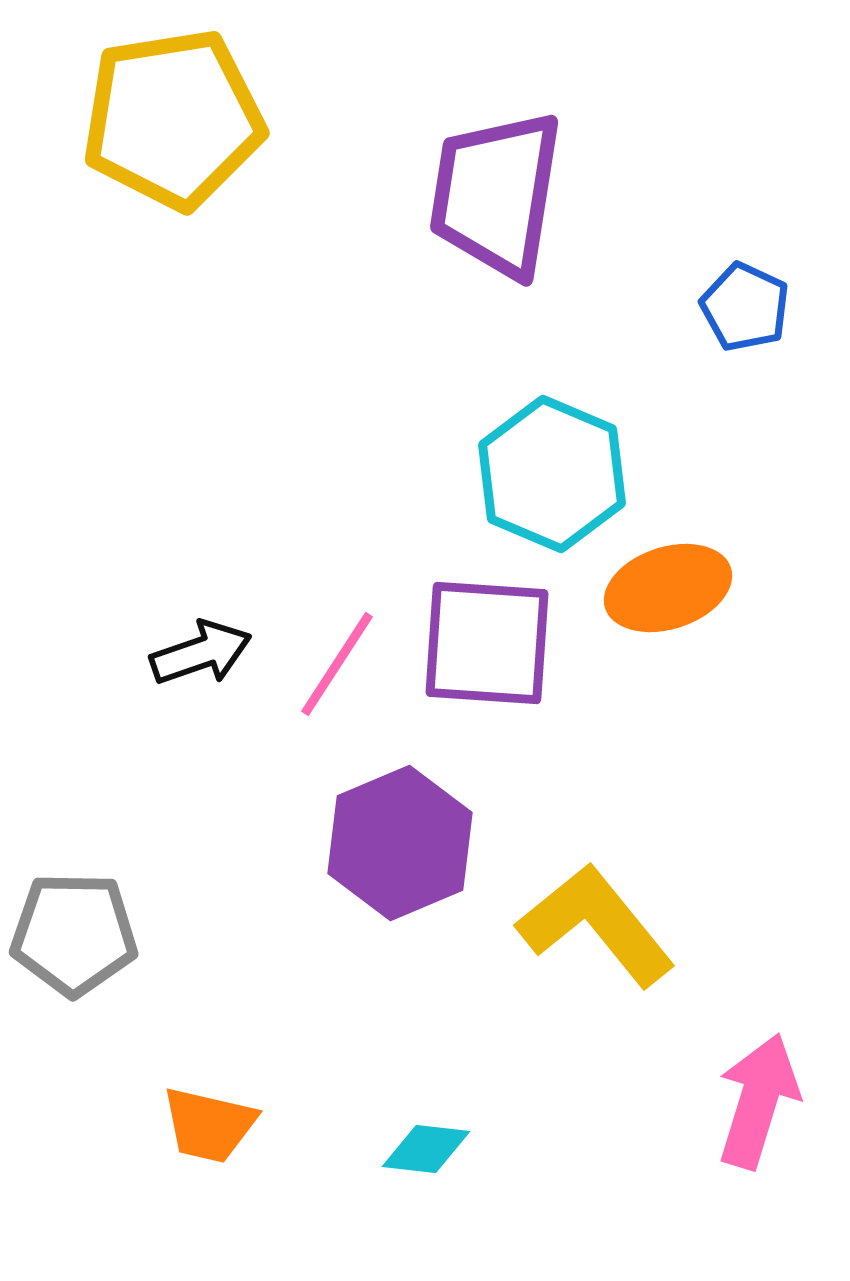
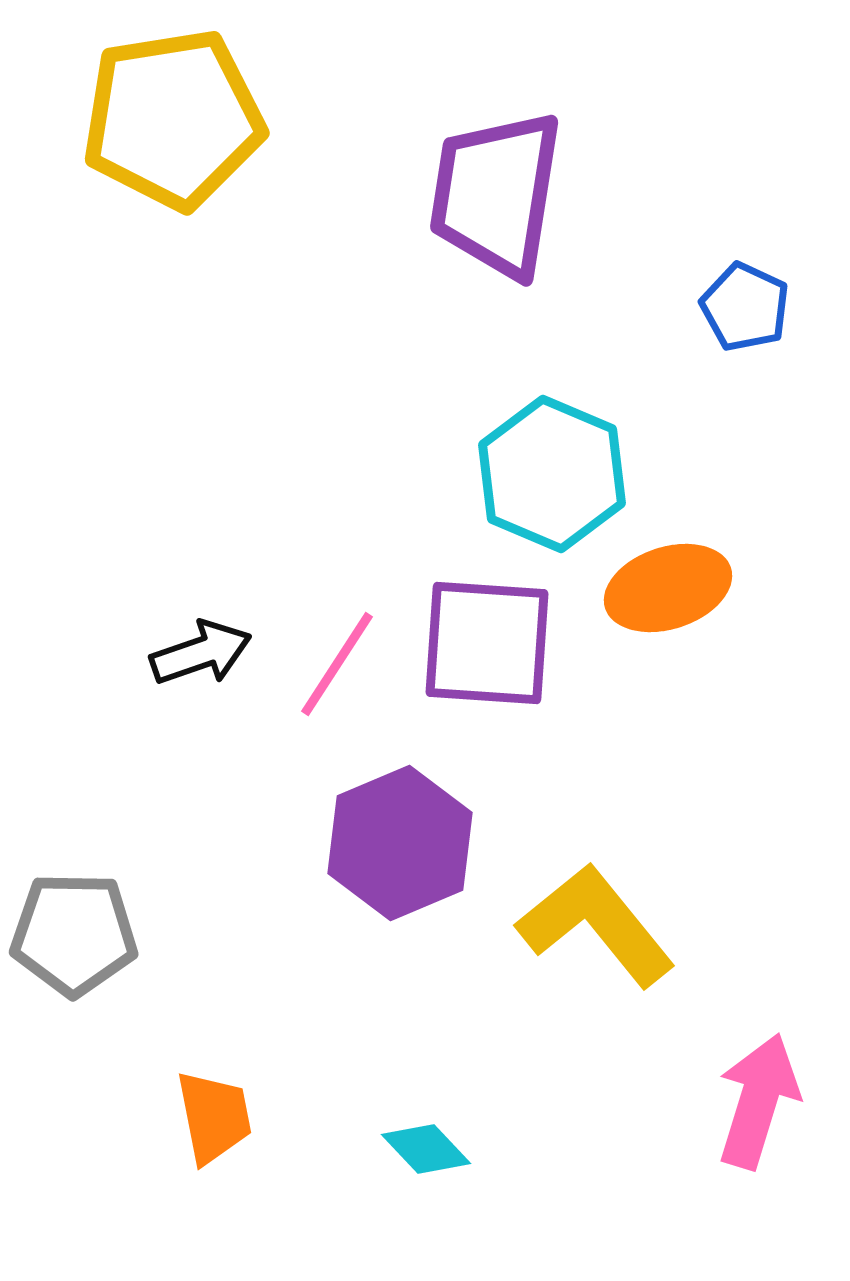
orange trapezoid: moved 5 px right, 8 px up; rotated 114 degrees counterclockwise
cyan diamond: rotated 40 degrees clockwise
